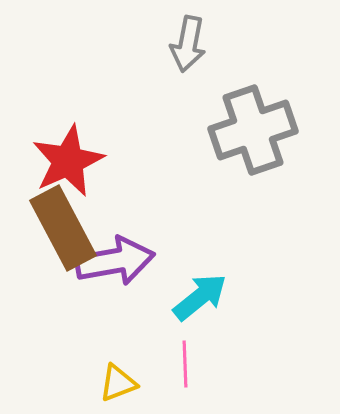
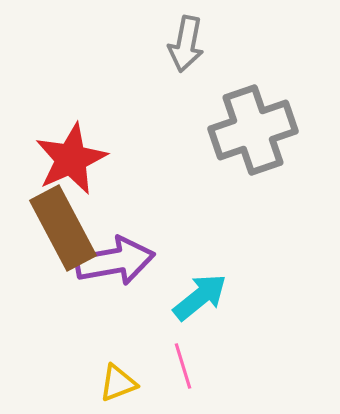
gray arrow: moved 2 px left
red star: moved 3 px right, 2 px up
pink line: moved 2 px left, 2 px down; rotated 15 degrees counterclockwise
